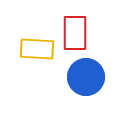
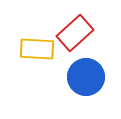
red rectangle: rotated 48 degrees clockwise
